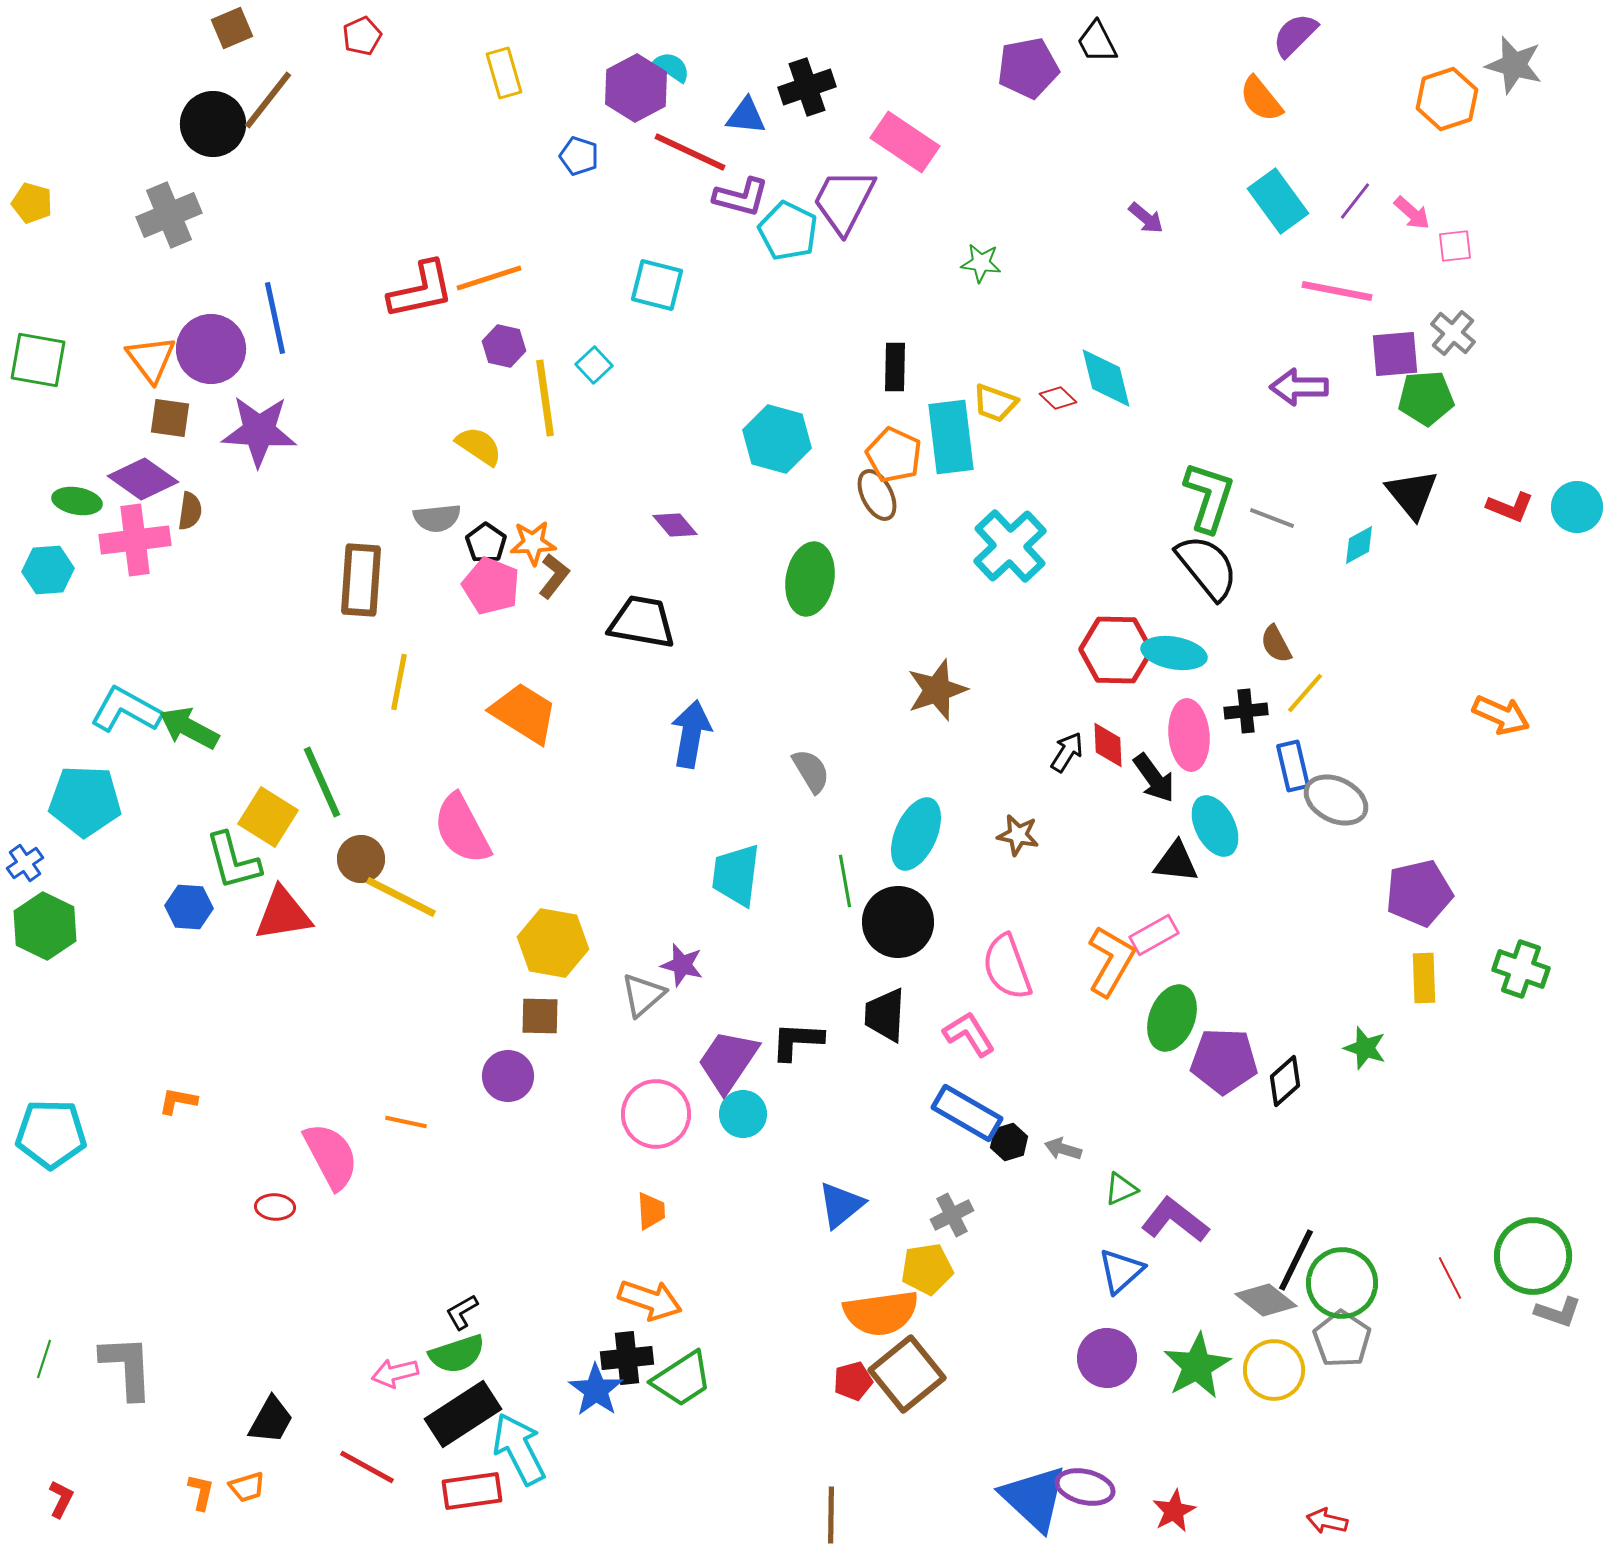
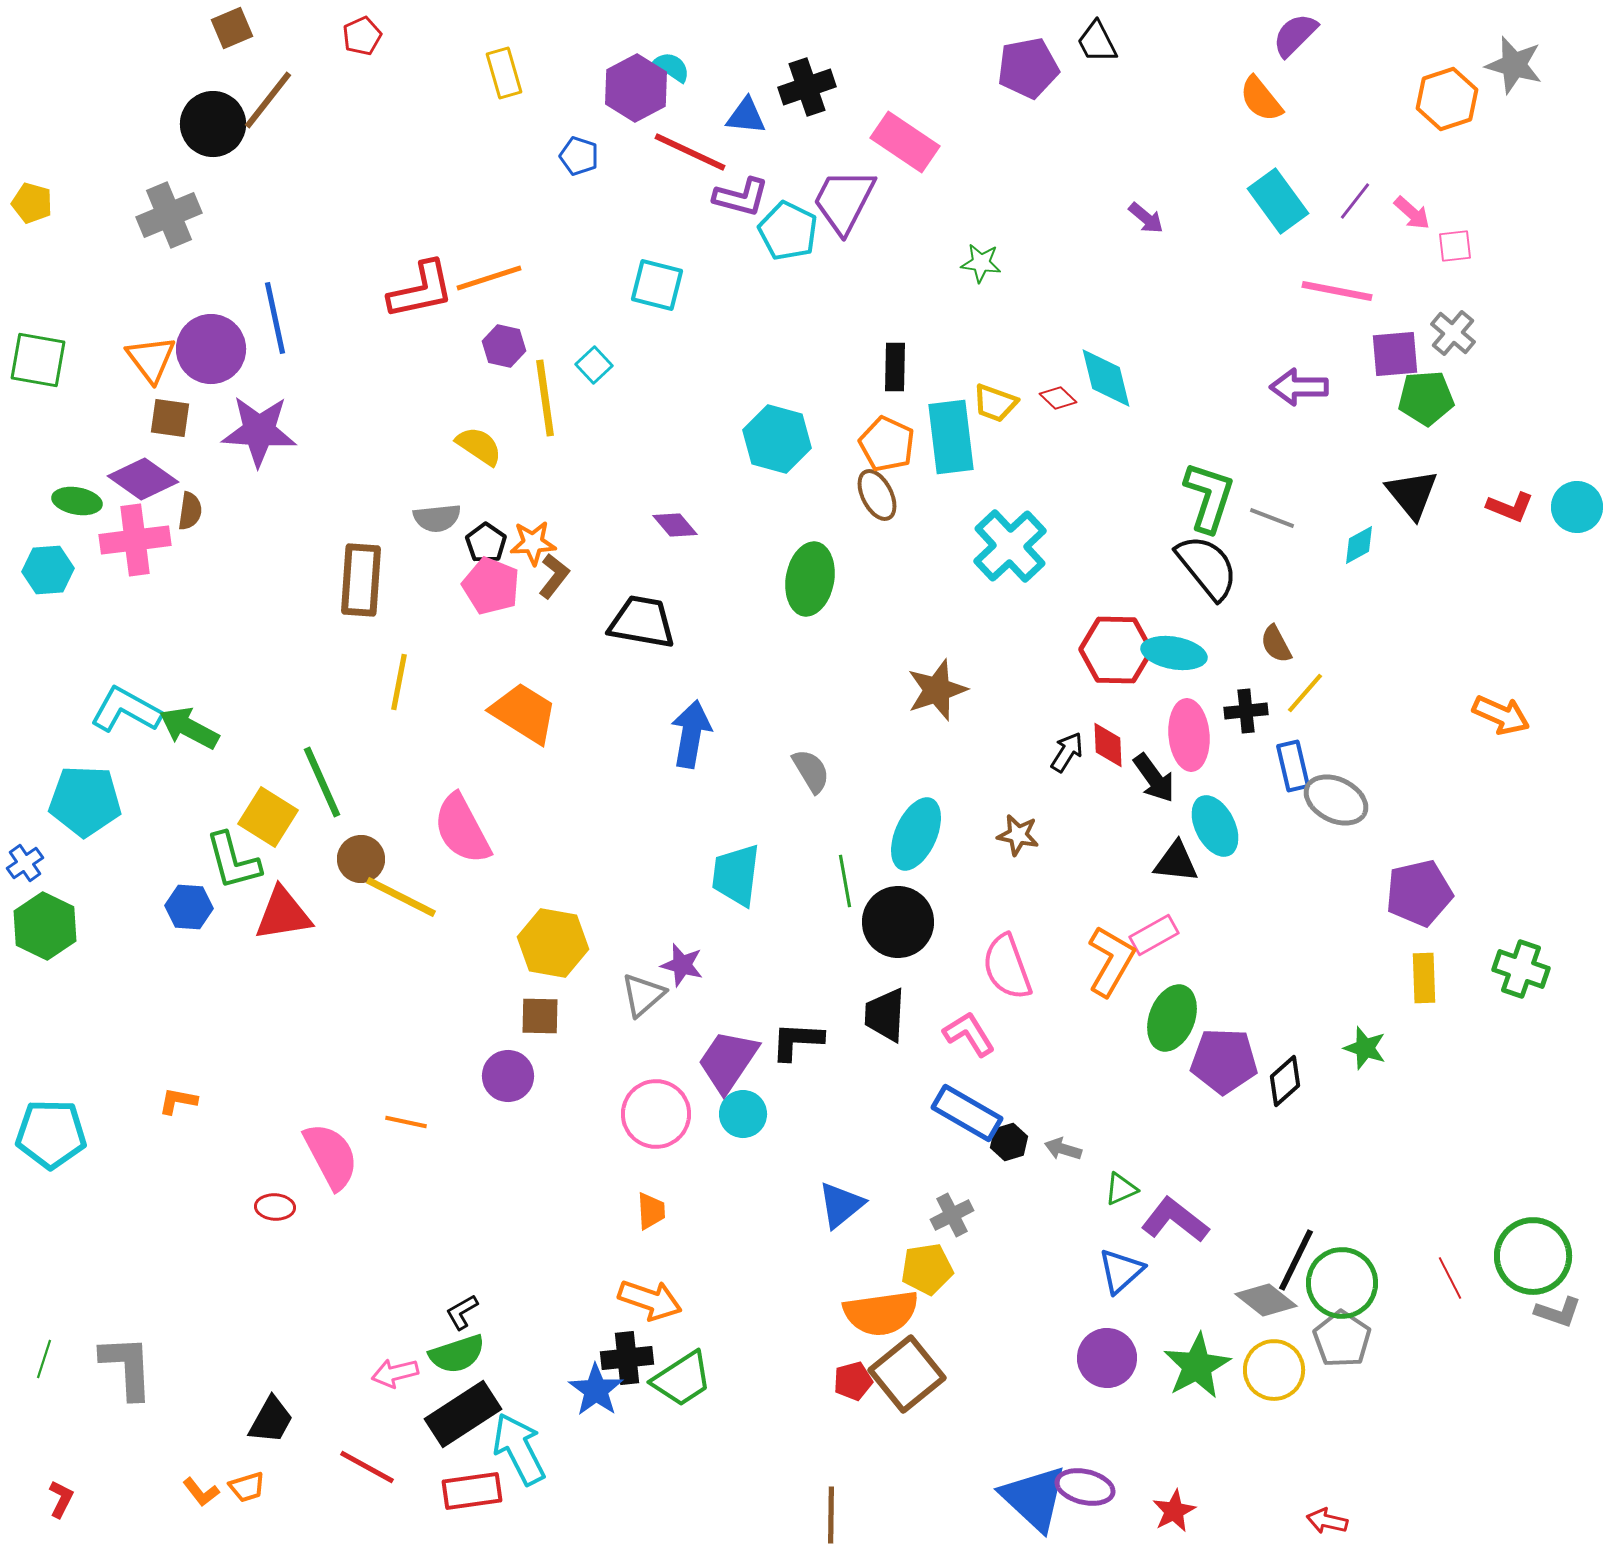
orange pentagon at (894, 455): moved 7 px left, 11 px up
orange L-shape at (201, 1492): rotated 129 degrees clockwise
